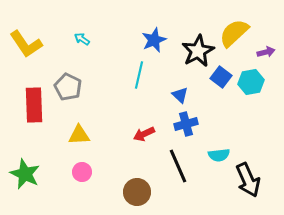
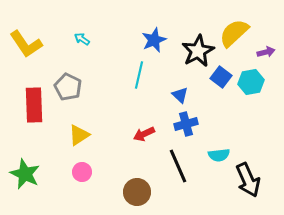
yellow triangle: rotated 30 degrees counterclockwise
